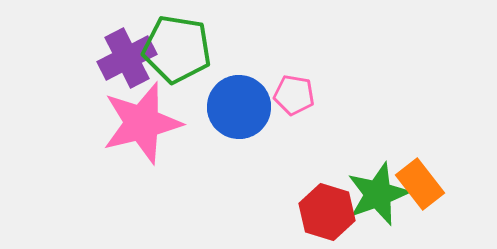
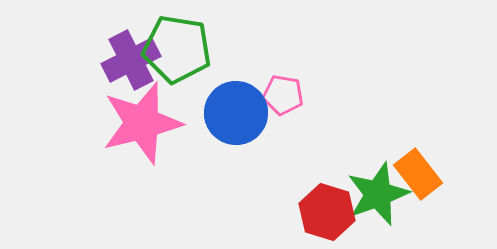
purple cross: moved 4 px right, 2 px down
pink pentagon: moved 11 px left
blue circle: moved 3 px left, 6 px down
orange rectangle: moved 2 px left, 10 px up
